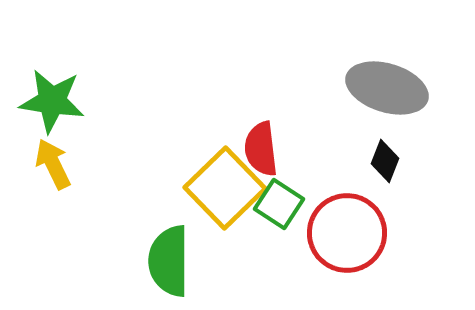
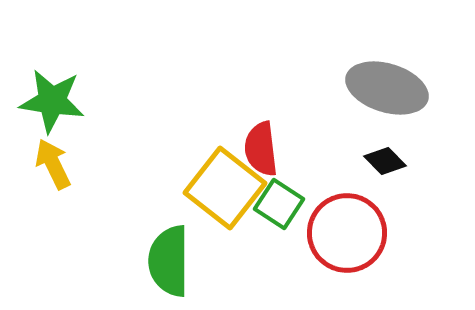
black diamond: rotated 66 degrees counterclockwise
yellow square: rotated 8 degrees counterclockwise
